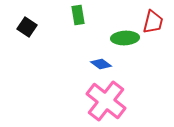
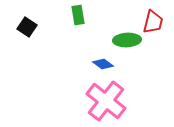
green ellipse: moved 2 px right, 2 px down
blue diamond: moved 2 px right
